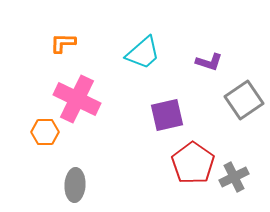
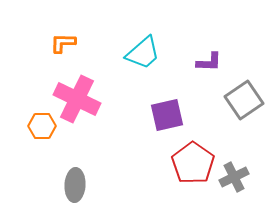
purple L-shape: rotated 16 degrees counterclockwise
orange hexagon: moved 3 px left, 6 px up
